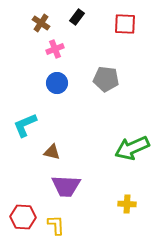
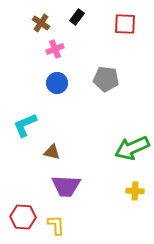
yellow cross: moved 8 px right, 13 px up
